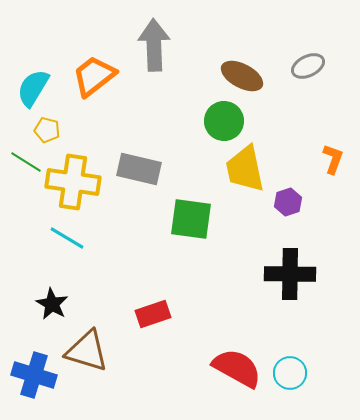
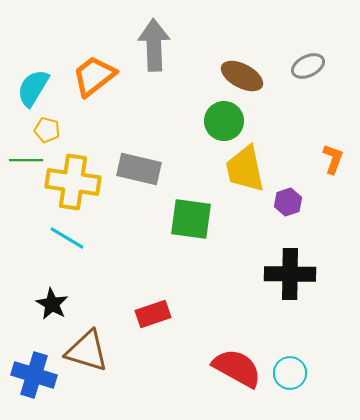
green line: moved 2 px up; rotated 32 degrees counterclockwise
